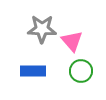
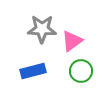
pink triangle: rotated 35 degrees clockwise
blue rectangle: rotated 15 degrees counterclockwise
